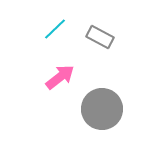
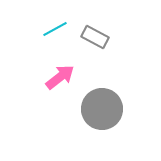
cyan line: rotated 15 degrees clockwise
gray rectangle: moved 5 px left
